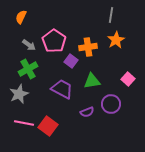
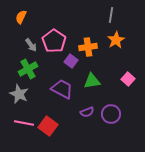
gray arrow: moved 2 px right; rotated 16 degrees clockwise
gray star: rotated 24 degrees counterclockwise
purple circle: moved 10 px down
